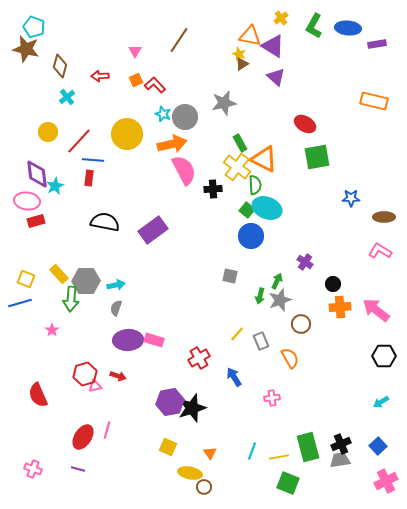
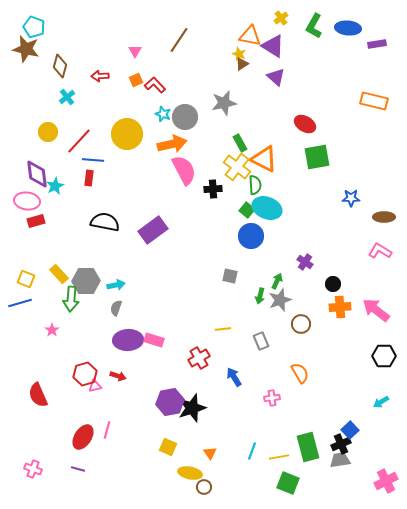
yellow line at (237, 334): moved 14 px left, 5 px up; rotated 42 degrees clockwise
orange semicircle at (290, 358): moved 10 px right, 15 px down
blue square at (378, 446): moved 28 px left, 16 px up
